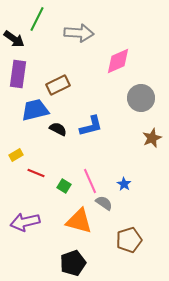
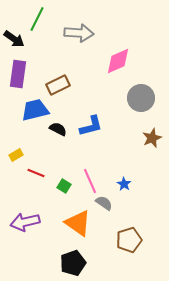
orange triangle: moved 1 px left, 2 px down; rotated 20 degrees clockwise
